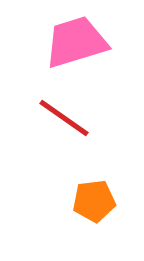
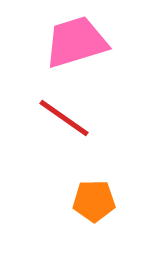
orange pentagon: rotated 6 degrees clockwise
